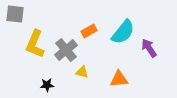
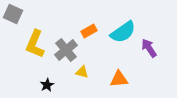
gray square: moved 2 px left; rotated 18 degrees clockwise
cyan semicircle: rotated 16 degrees clockwise
black star: rotated 24 degrees counterclockwise
